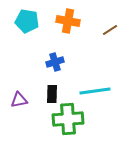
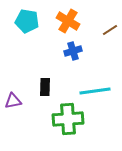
orange cross: rotated 20 degrees clockwise
blue cross: moved 18 px right, 11 px up
black rectangle: moved 7 px left, 7 px up
purple triangle: moved 6 px left, 1 px down
